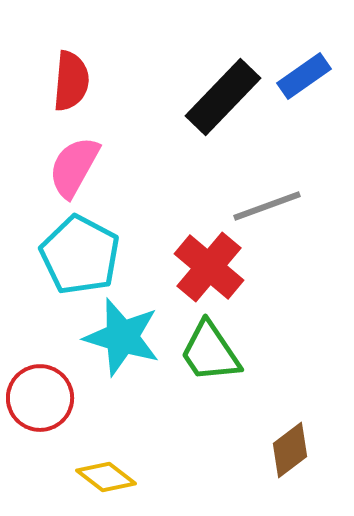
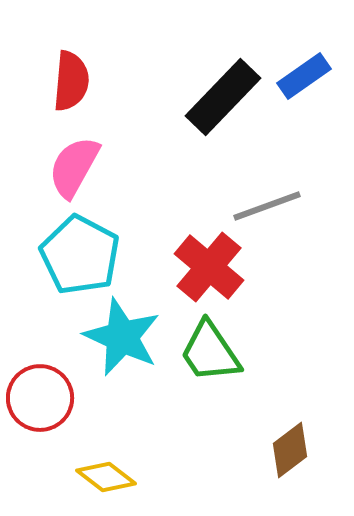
cyan star: rotated 8 degrees clockwise
